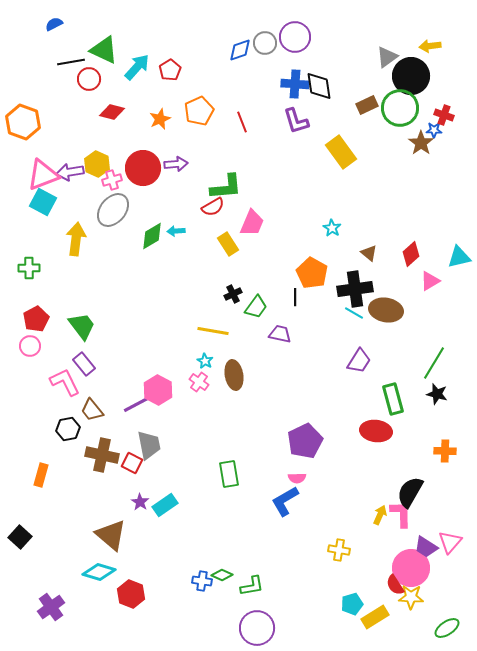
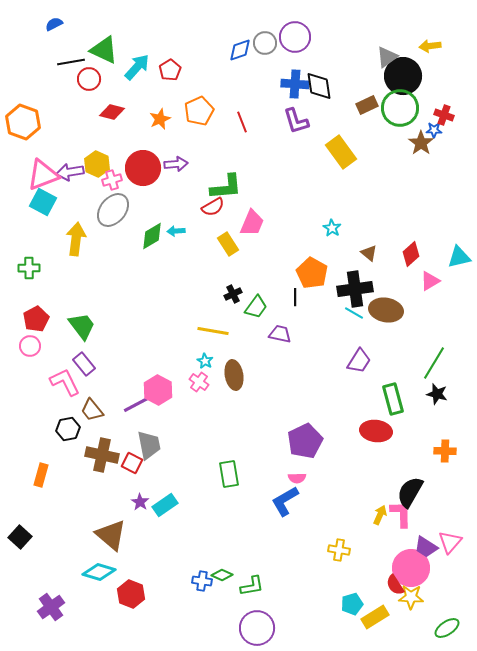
black circle at (411, 76): moved 8 px left
